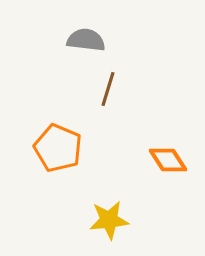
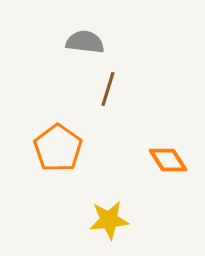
gray semicircle: moved 1 px left, 2 px down
orange pentagon: rotated 12 degrees clockwise
